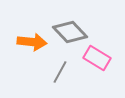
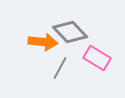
orange arrow: moved 11 px right
gray line: moved 4 px up
